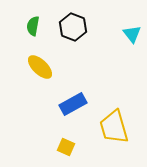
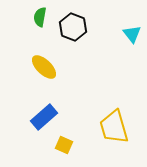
green semicircle: moved 7 px right, 9 px up
yellow ellipse: moved 4 px right
blue rectangle: moved 29 px left, 13 px down; rotated 12 degrees counterclockwise
yellow square: moved 2 px left, 2 px up
